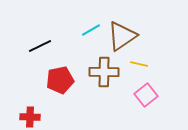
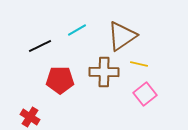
cyan line: moved 14 px left
red pentagon: rotated 12 degrees clockwise
pink square: moved 1 px left, 1 px up
red cross: rotated 30 degrees clockwise
